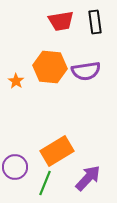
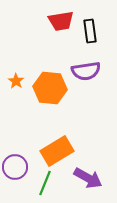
black rectangle: moved 5 px left, 9 px down
orange hexagon: moved 21 px down
purple arrow: rotated 76 degrees clockwise
